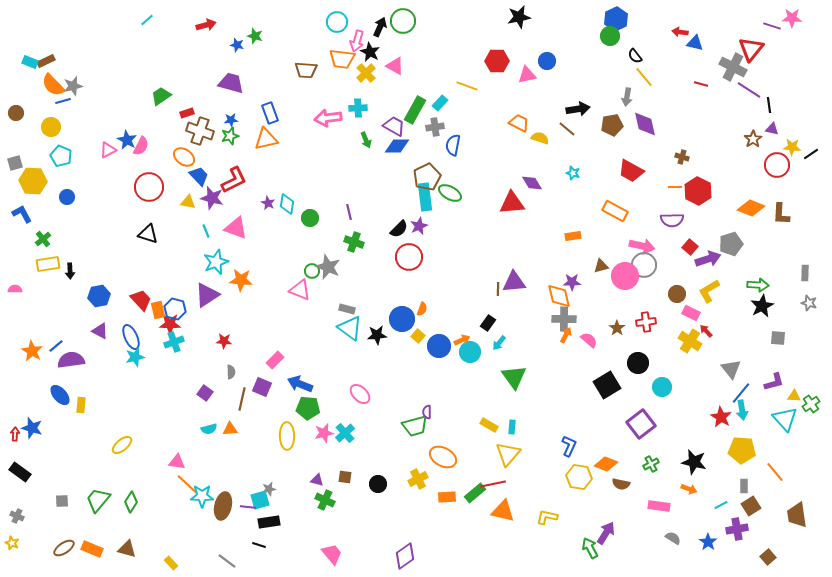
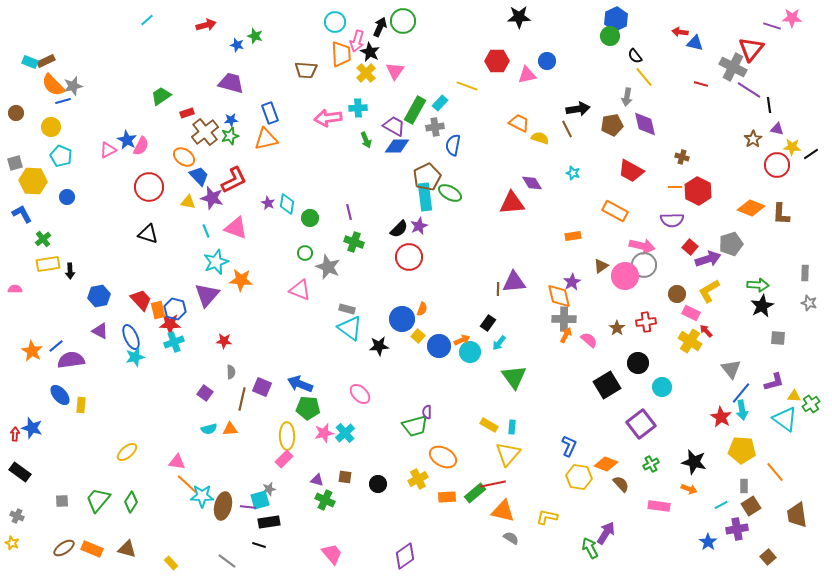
black star at (519, 17): rotated 10 degrees clockwise
cyan circle at (337, 22): moved 2 px left
orange trapezoid at (342, 59): moved 1 px left, 5 px up; rotated 100 degrees counterclockwise
pink triangle at (395, 66): moved 5 px down; rotated 36 degrees clockwise
brown line at (567, 129): rotated 24 degrees clockwise
purple triangle at (772, 129): moved 5 px right
brown cross at (200, 131): moved 5 px right, 1 px down; rotated 32 degrees clockwise
brown triangle at (601, 266): rotated 21 degrees counterclockwise
green circle at (312, 271): moved 7 px left, 18 px up
purple star at (572, 282): rotated 30 degrees counterclockwise
purple triangle at (207, 295): rotated 16 degrees counterclockwise
black star at (377, 335): moved 2 px right, 11 px down
pink rectangle at (275, 360): moved 9 px right, 99 px down
cyan triangle at (785, 419): rotated 12 degrees counterclockwise
yellow ellipse at (122, 445): moved 5 px right, 7 px down
brown semicircle at (621, 484): rotated 144 degrees counterclockwise
gray semicircle at (673, 538): moved 162 px left
